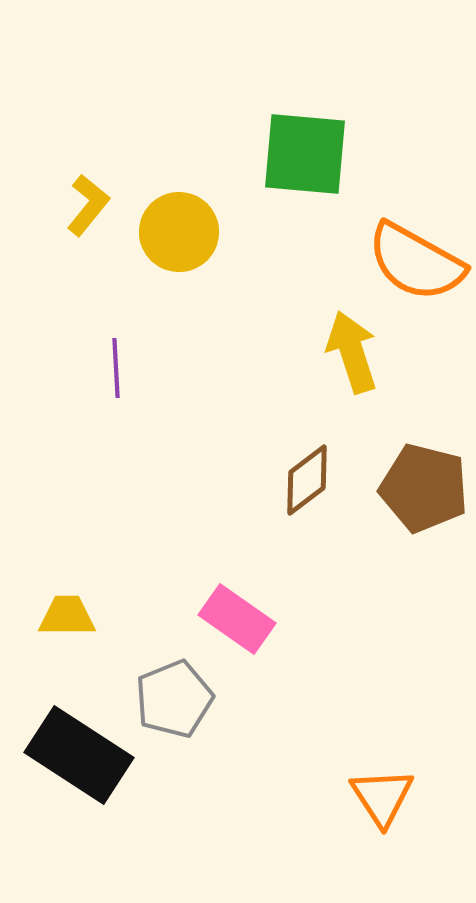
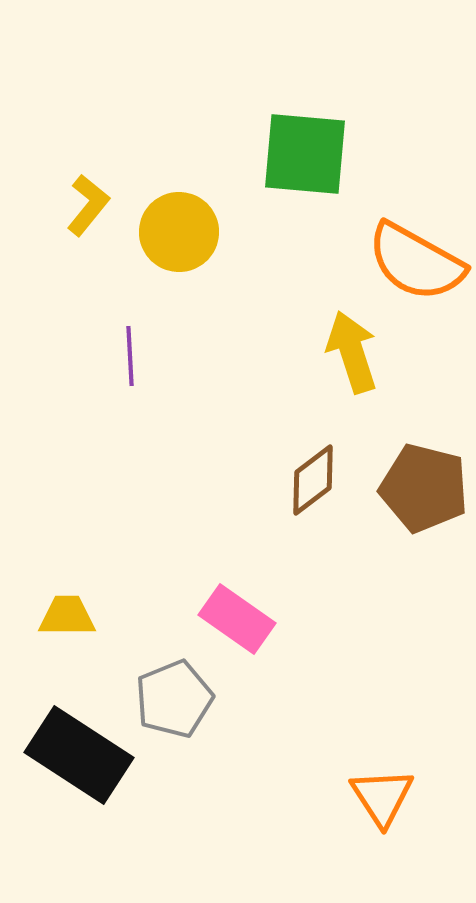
purple line: moved 14 px right, 12 px up
brown diamond: moved 6 px right
